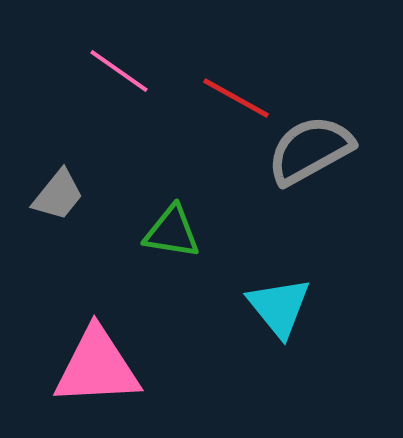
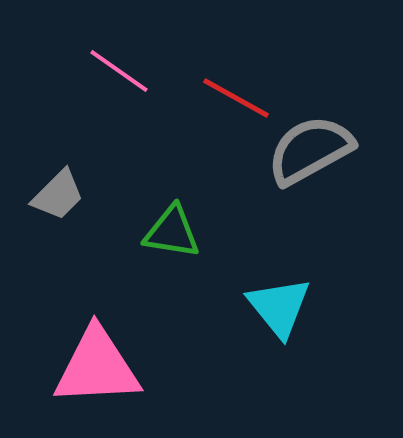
gray trapezoid: rotated 6 degrees clockwise
